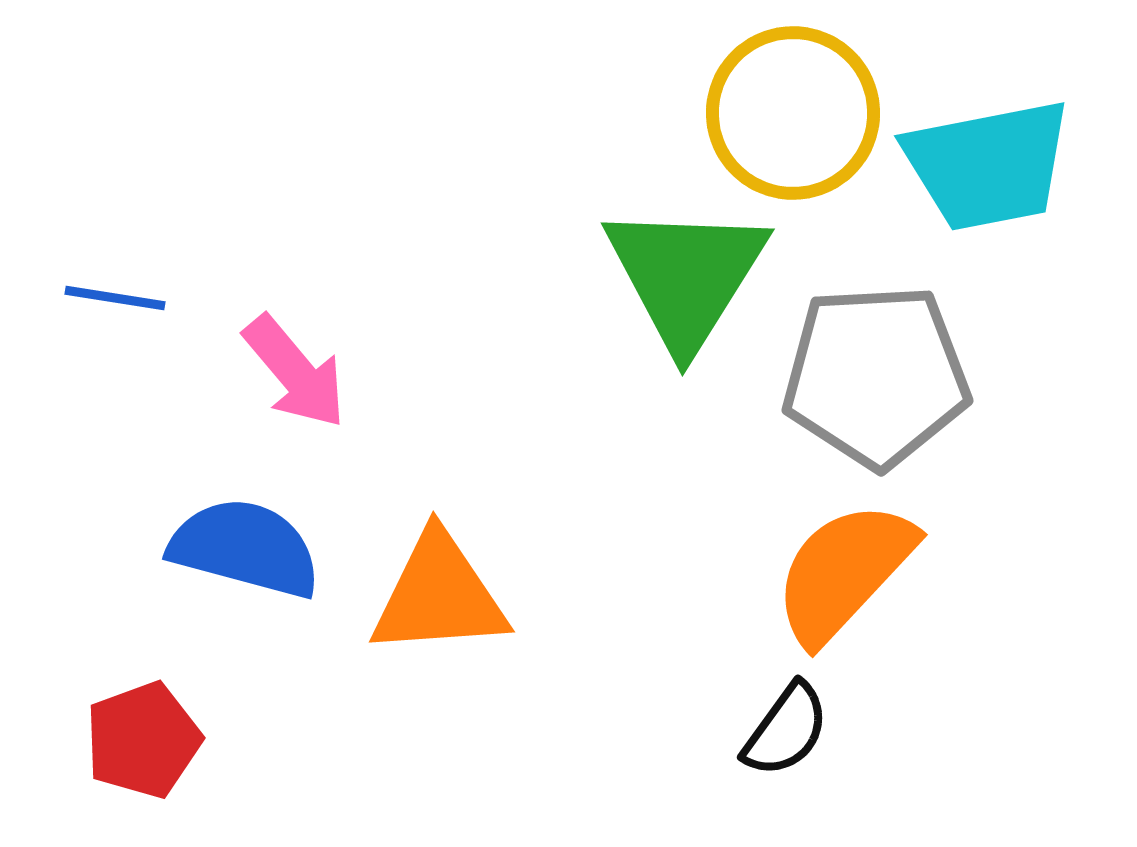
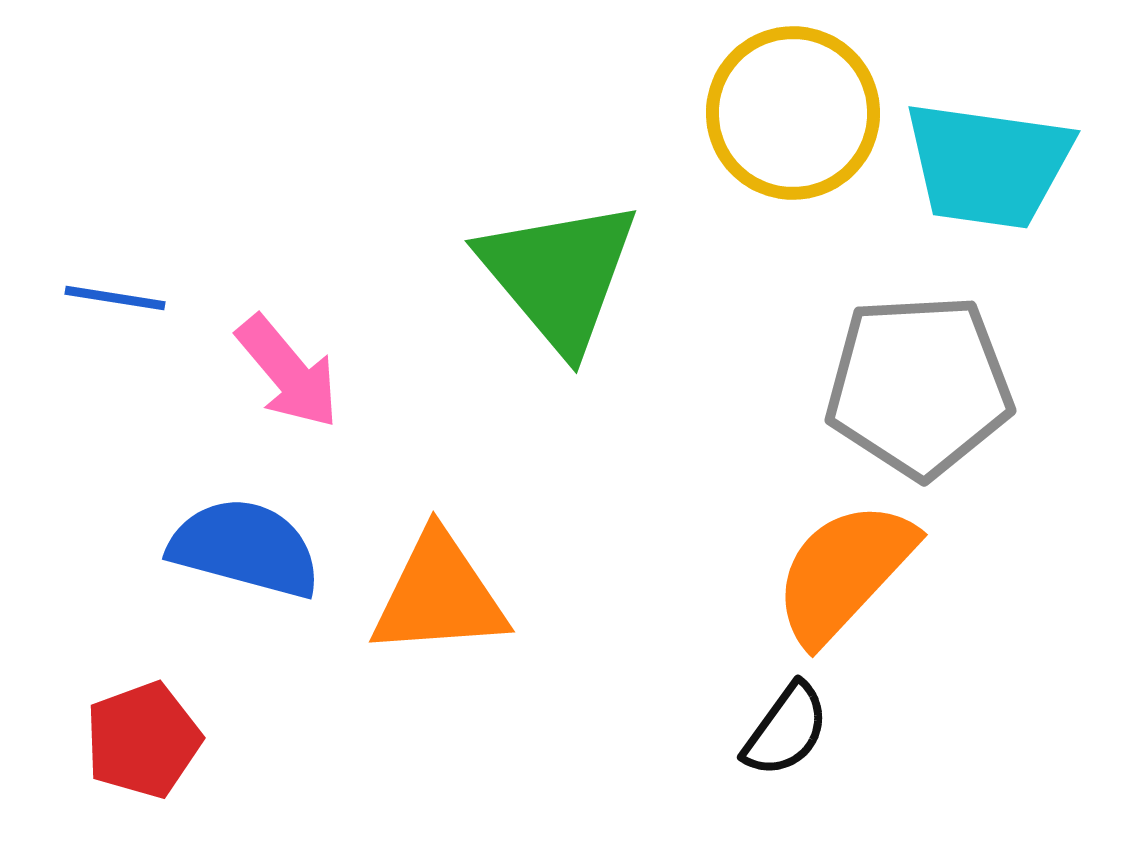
cyan trapezoid: rotated 19 degrees clockwise
green triangle: moved 127 px left, 1 px up; rotated 12 degrees counterclockwise
pink arrow: moved 7 px left
gray pentagon: moved 43 px right, 10 px down
